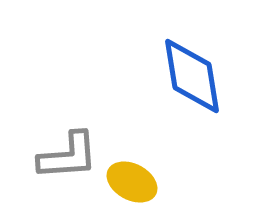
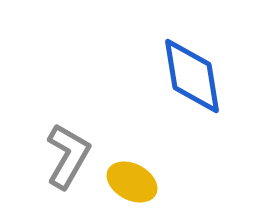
gray L-shape: rotated 56 degrees counterclockwise
